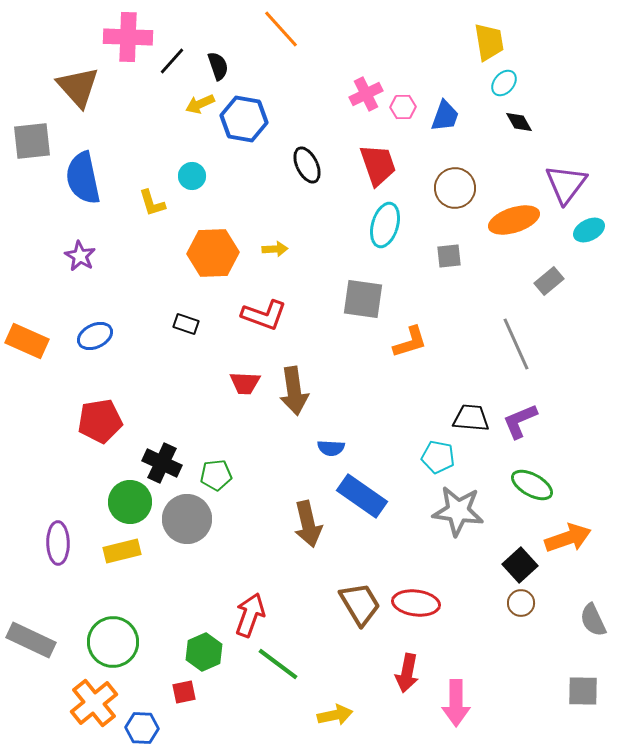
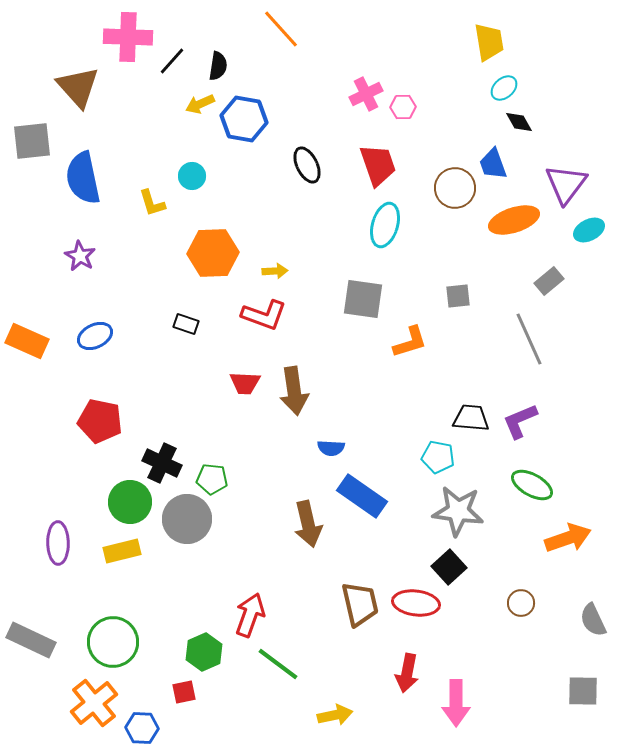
black semicircle at (218, 66): rotated 28 degrees clockwise
cyan ellipse at (504, 83): moved 5 px down; rotated 8 degrees clockwise
blue trapezoid at (445, 116): moved 48 px right, 48 px down; rotated 140 degrees clockwise
yellow arrow at (275, 249): moved 22 px down
gray square at (449, 256): moved 9 px right, 40 px down
gray line at (516, 344): moved 13 px right, 5 px up
red pentagon at (100, 421): rotated 21 degrees clockwise
green pentagon at (216, 475): moved 4 px left, 4 px down; rotated 12 degrees clockwise
black square at (520, 565): moved 71 px left, 2 px down
brown trapezoid at (360, 604): rotated 18 degrees clockwise
